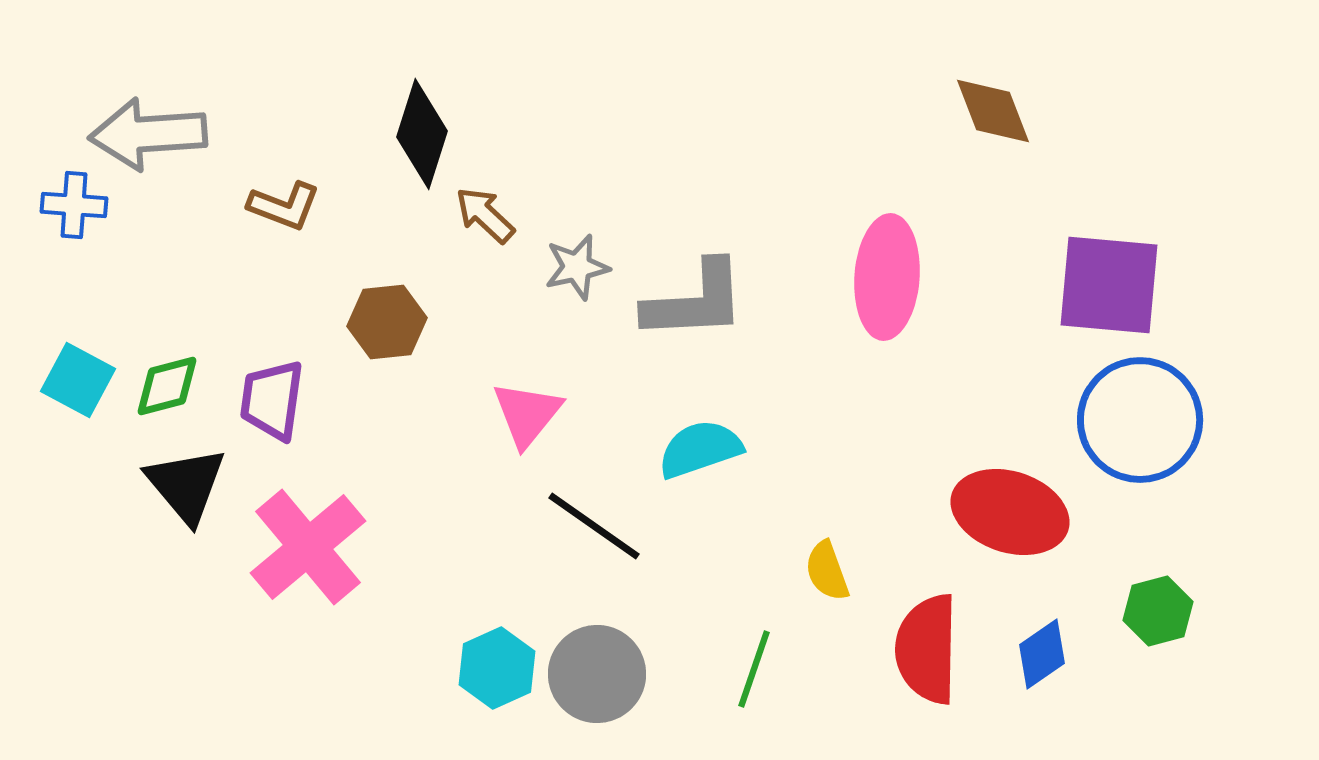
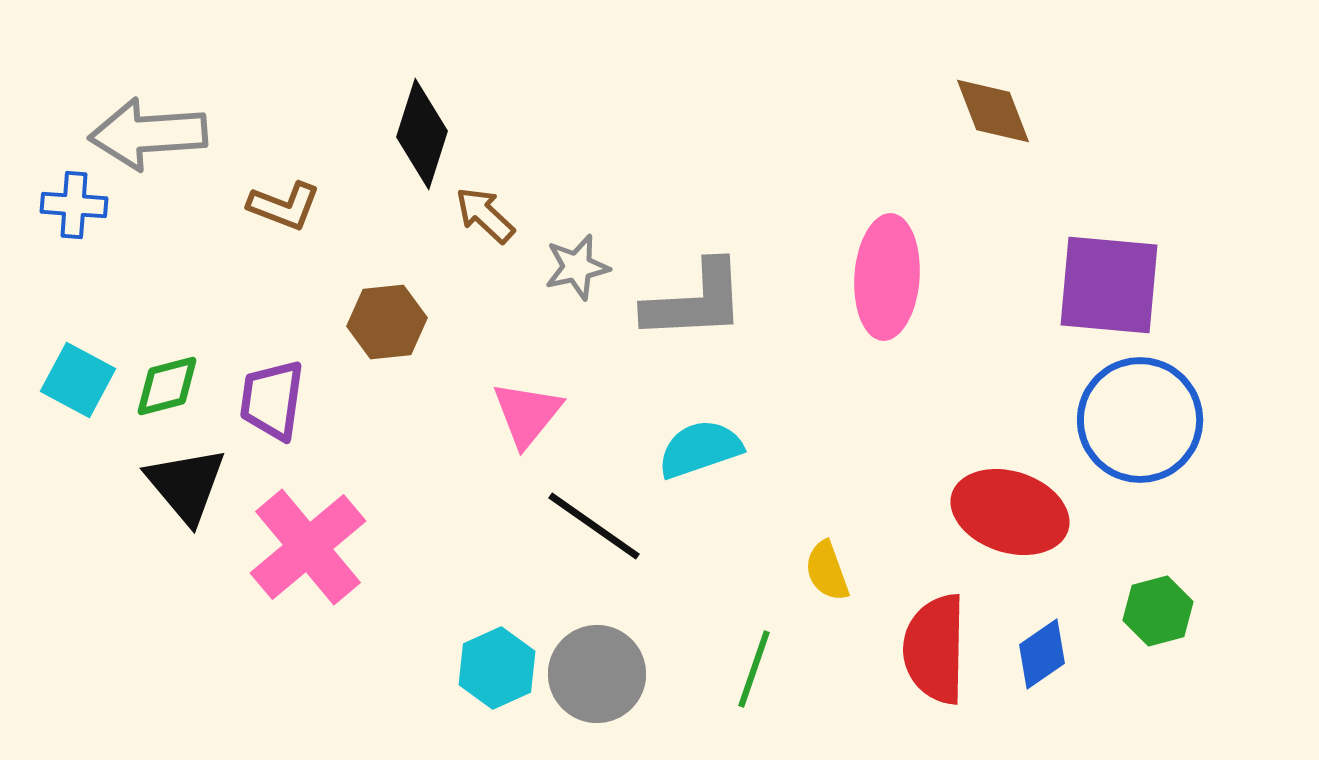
red semicircle: moved 8 px right
